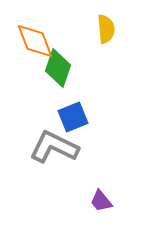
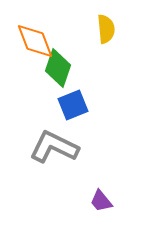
blue square: moved 12 px up
